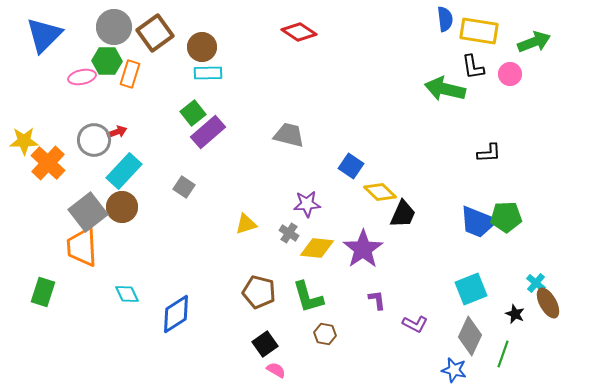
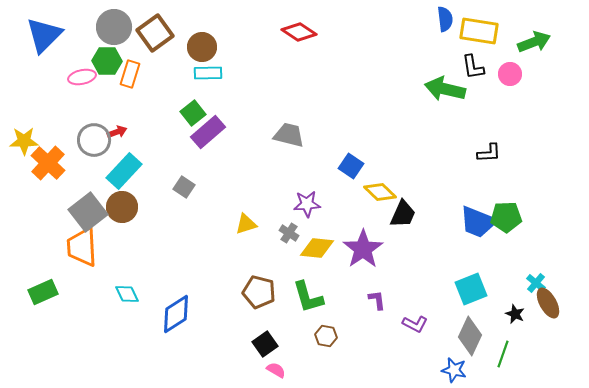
green rectangle at (43, 292): rotated 48 degrees clockwise
brown hexagon at (325, 334): moved 1 px right, 2 px down
